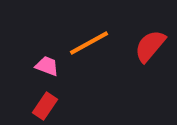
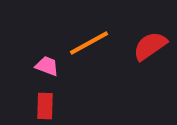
red semicircle: rotated 15 degrees clockwise
red rectangle: rotated 32 degrees counterclockwise
